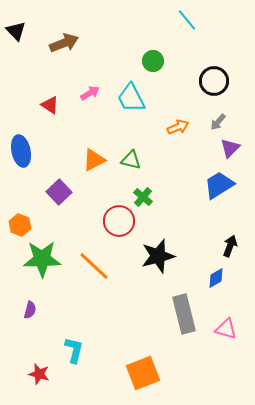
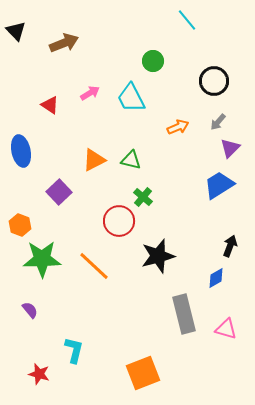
purple semicircle: rotated 54 degrees counterclockwise
